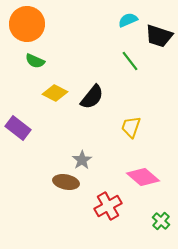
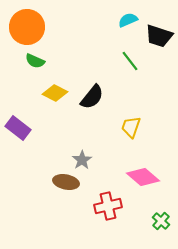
orange circle: moved 3 px down
red cross: rotated 16 degrees clockwise
